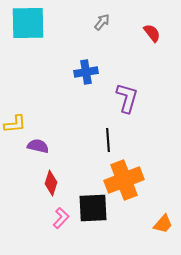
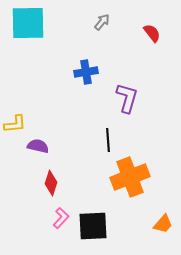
orange cross: moved 6 px right, 3 px up
black square: moved 18 px down
